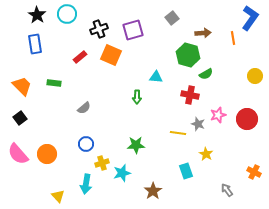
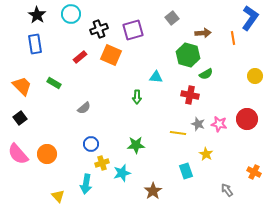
cyan circle: moved 4 px right
green rectangle: rotated 24 degrees clockwise
pink star: moved 1 px right, 9 px down; rotated 28 degrees clockwise
blue circle: moved 5 px right
